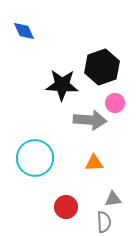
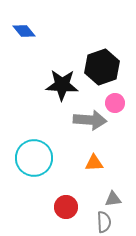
blue diamond: rotated 15 degrees counterclockwise
cyan circle: moved 1 px left
